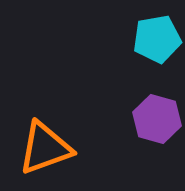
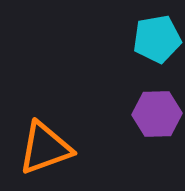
purple hexagon: moved 5 px up; rotated 18 degrees counterclockwise
